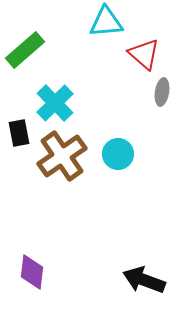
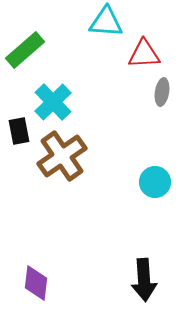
cyan triangle: rotated 9 degrees clockwise
red triangle: rotated 44 degrees counterclockwise
cyan cross: moved 2 px left, 1 px up
black rectangle: moved 2 px up
cyan circle: moved 37 px right, 28 px down
purple diamond: moved 4 px right, 11 px down
black arrow: rotated 114 degrees counterclockwise
